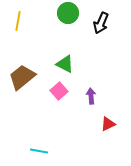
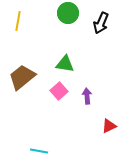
green triangle: rotated 18 degrees counterclockwise
purple arrow: moved 4 px left
red triangle: moved 1 px right, 2 px down
